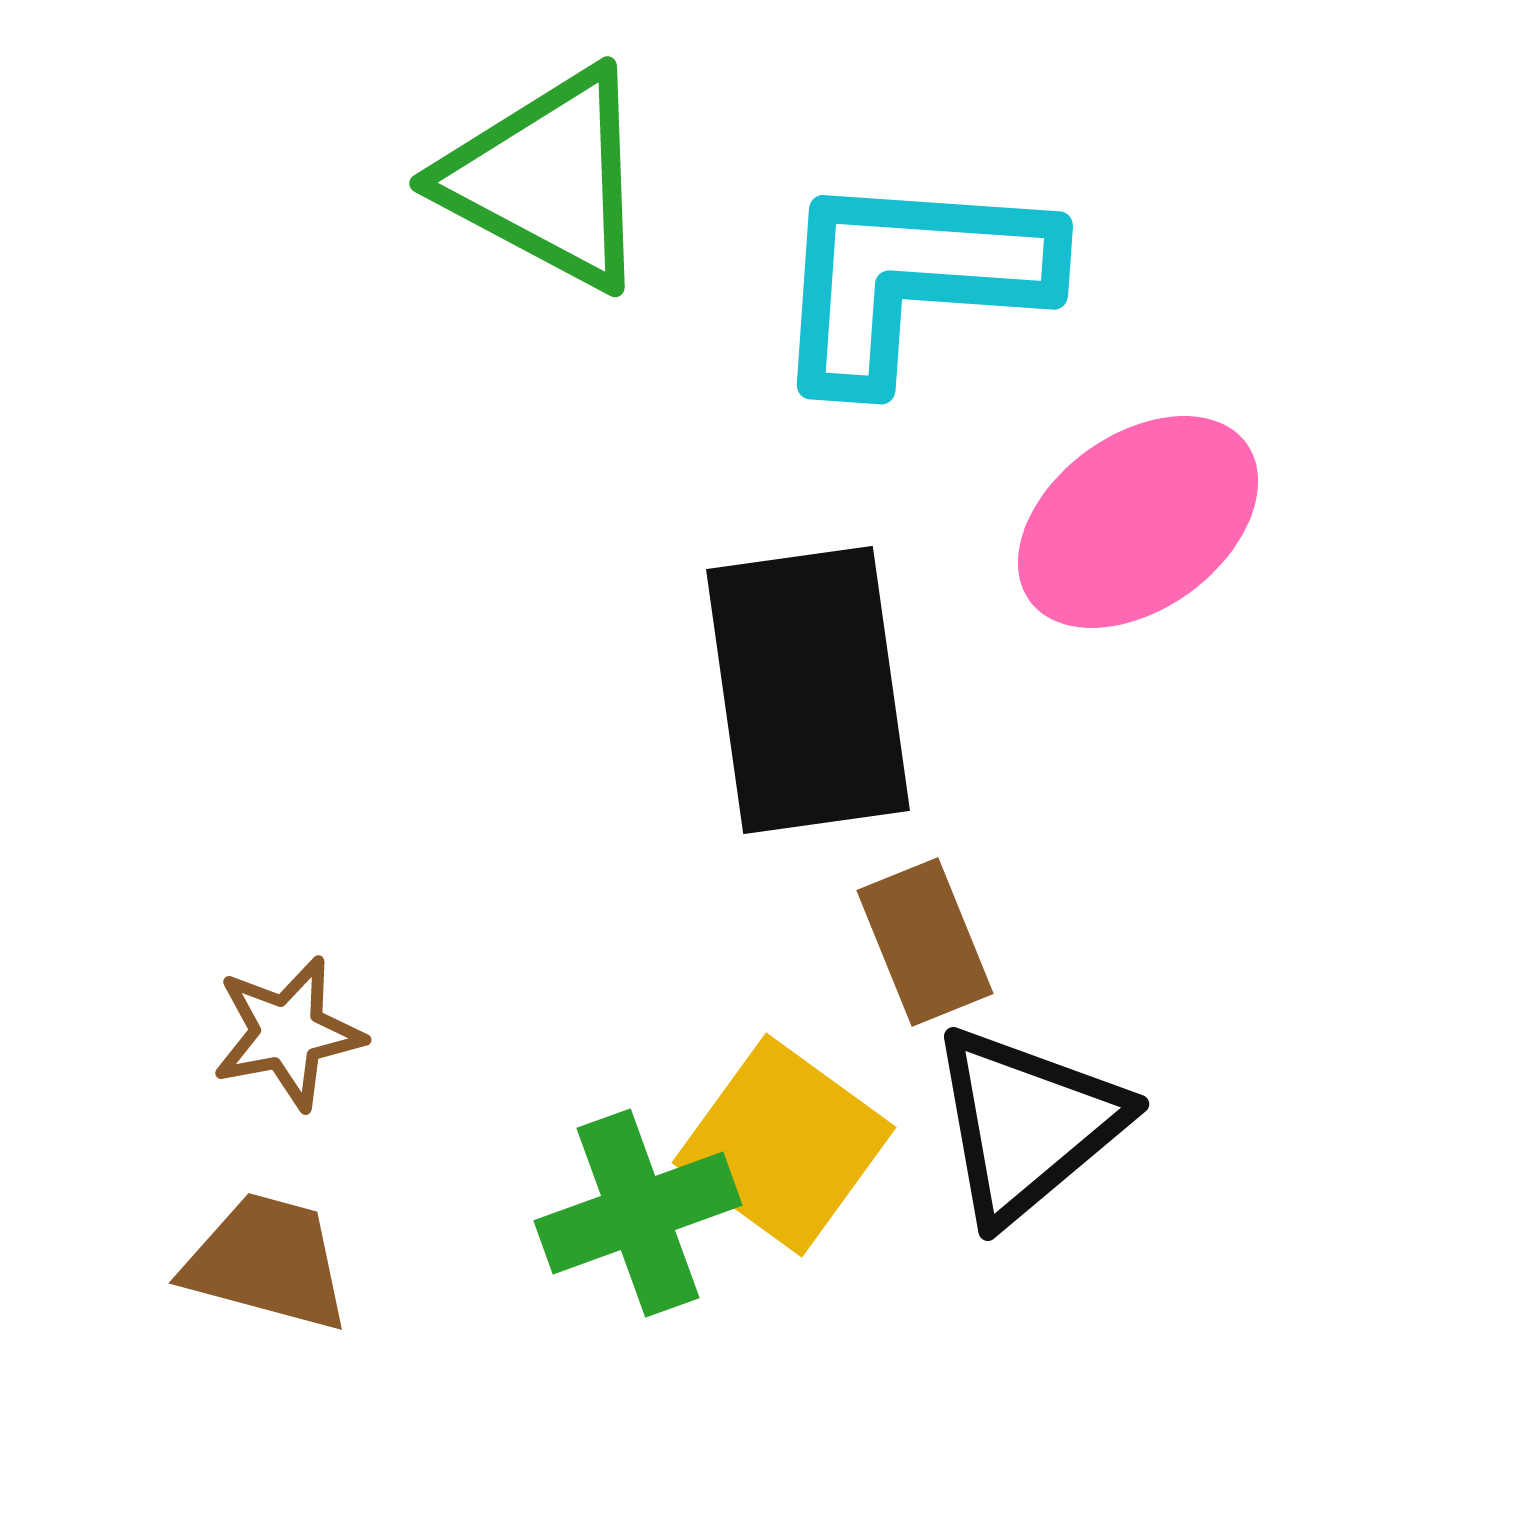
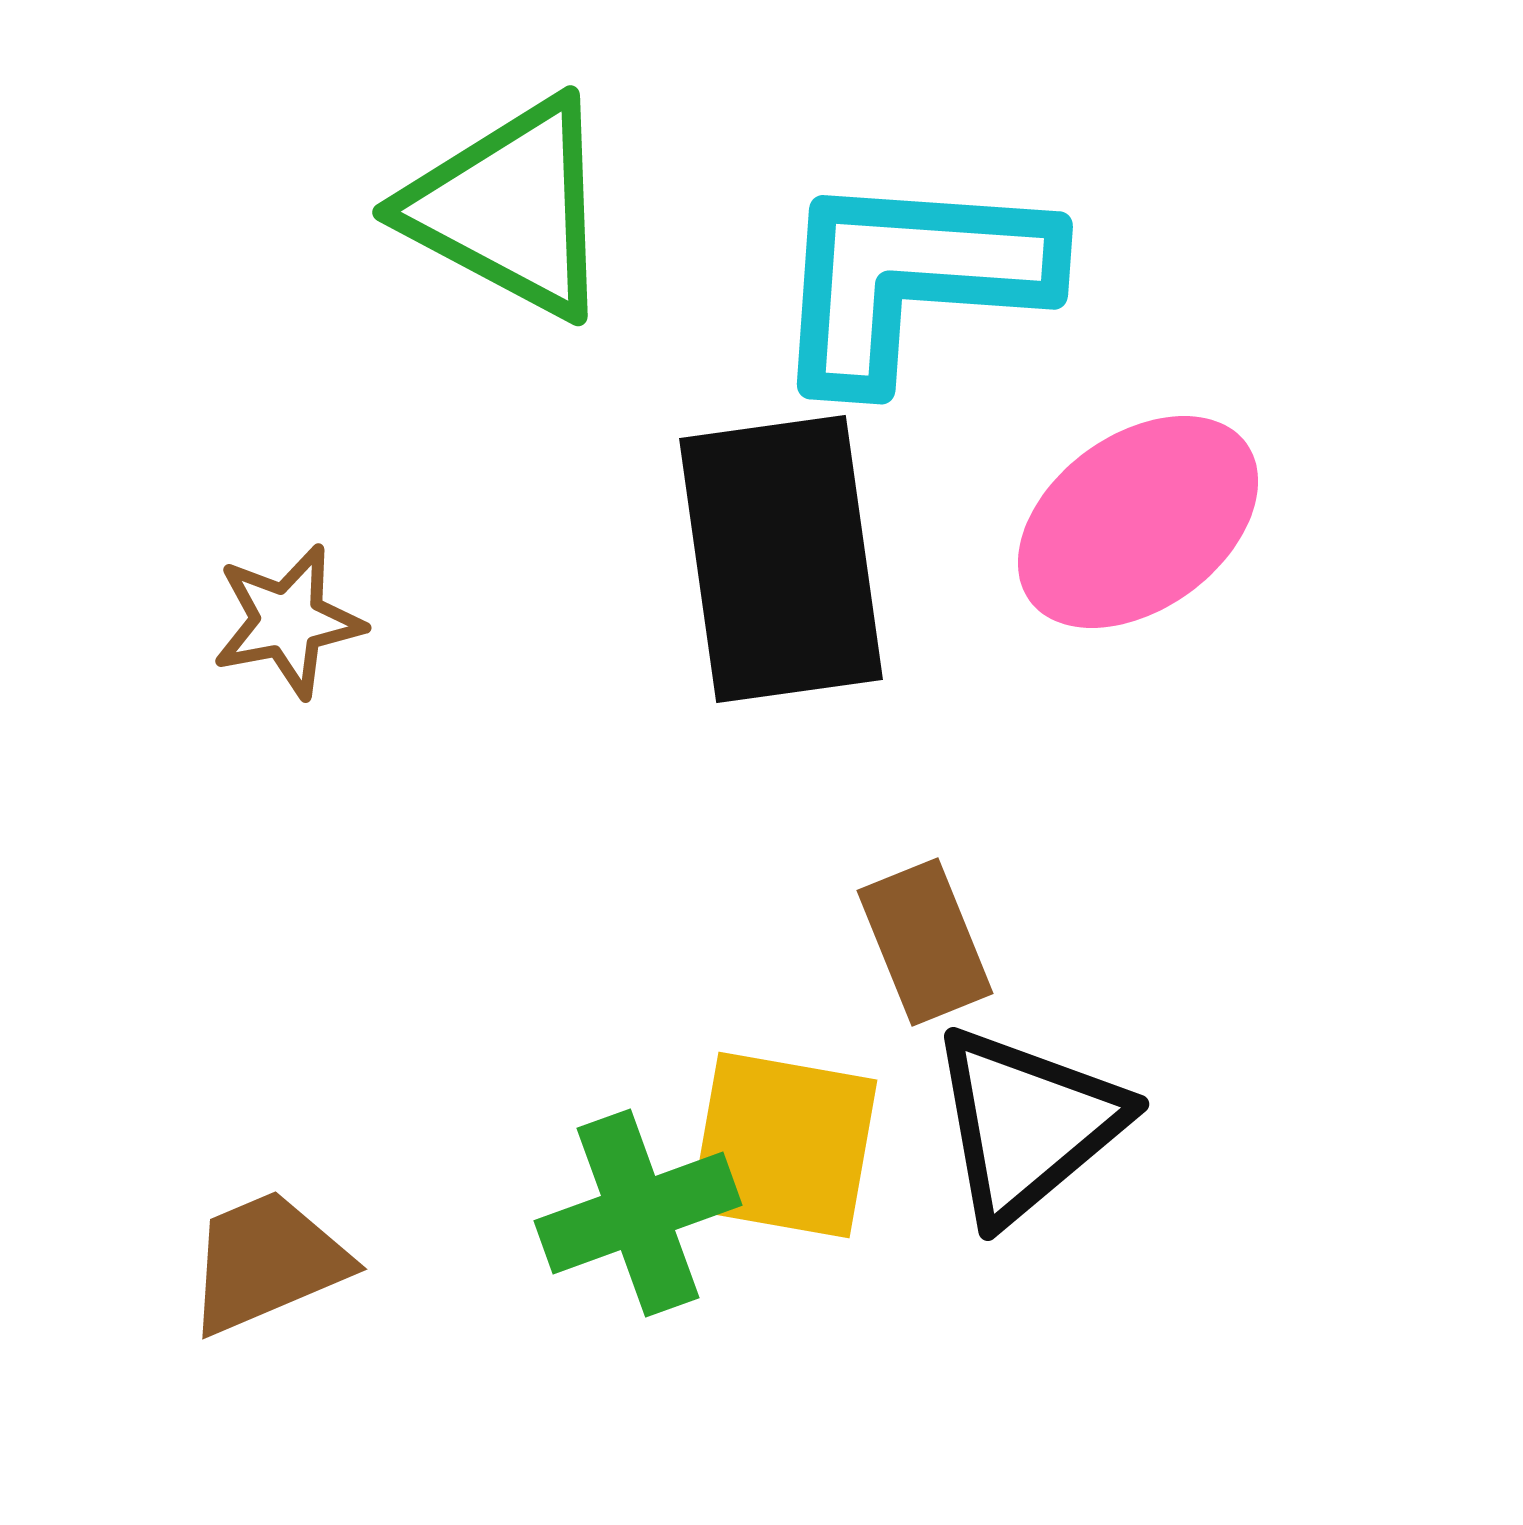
green triangle: moved 37 px left, 29 px down
black rectangle: moved 27 px left, 131 px up
brown star: moved 412 px up
yellow square: rotated 26 degrees counterclockwise
brown trapezoid: rotated 38 degrees counterclockwise
